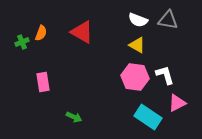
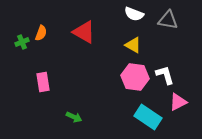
white semicircle: moved 4 px left, 6 px up
red triangle: moved 2 px right
yellow triangle: moved 4 px left
pink triangle: moved 1 px right, 1 px up
